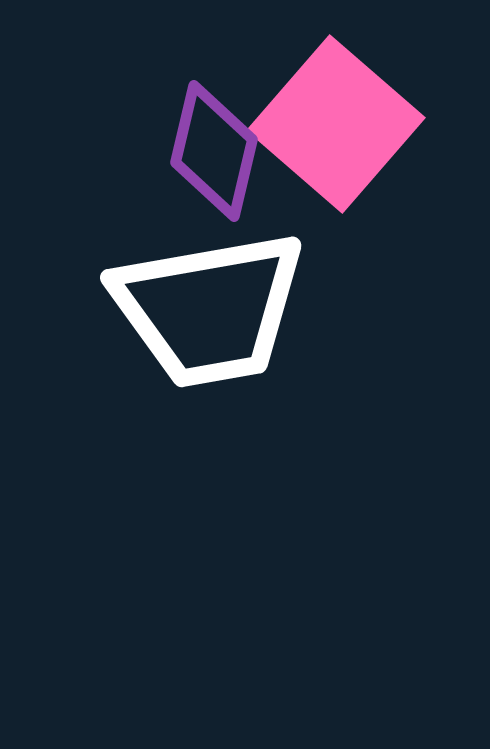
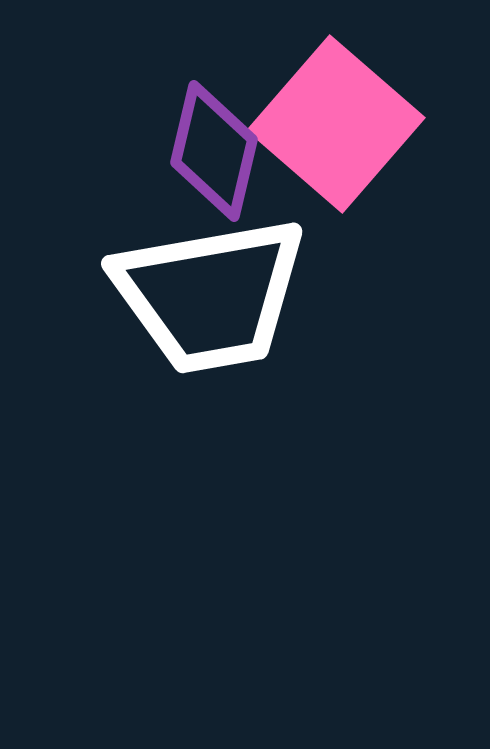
white trapezoid: moved 1 px right, 14 px up
